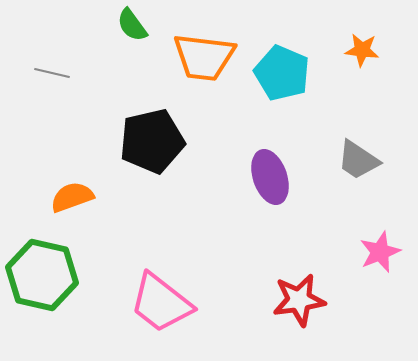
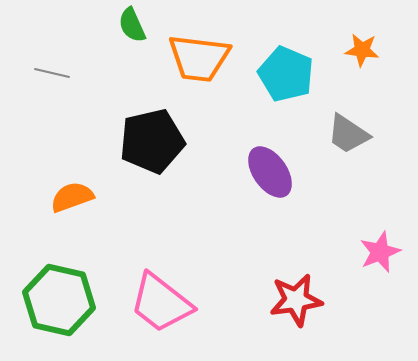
green semicircle: rotated 12 degrees clockwise
orange trapezoid: moved 5 px left, 1 px down
cyan pentagon: moved 4 px right, 1 px down
gray trapezoid: moved 10 px left, 26 px up
purple ellipse: moved 5 px up; rotated 16 degrees counterclockwise
green hexagon: moved 17 px right, 25 px down
red star: moved 3 px left
